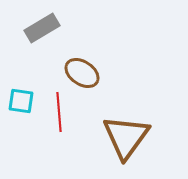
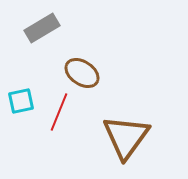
cyan square: rotated 20 degrees counterclockwise
red line: rotated 27 degrees clockwise
